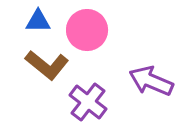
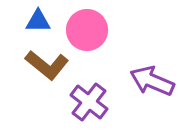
purple arrow: moved 1 px right
purple cross: moved 1 px right
